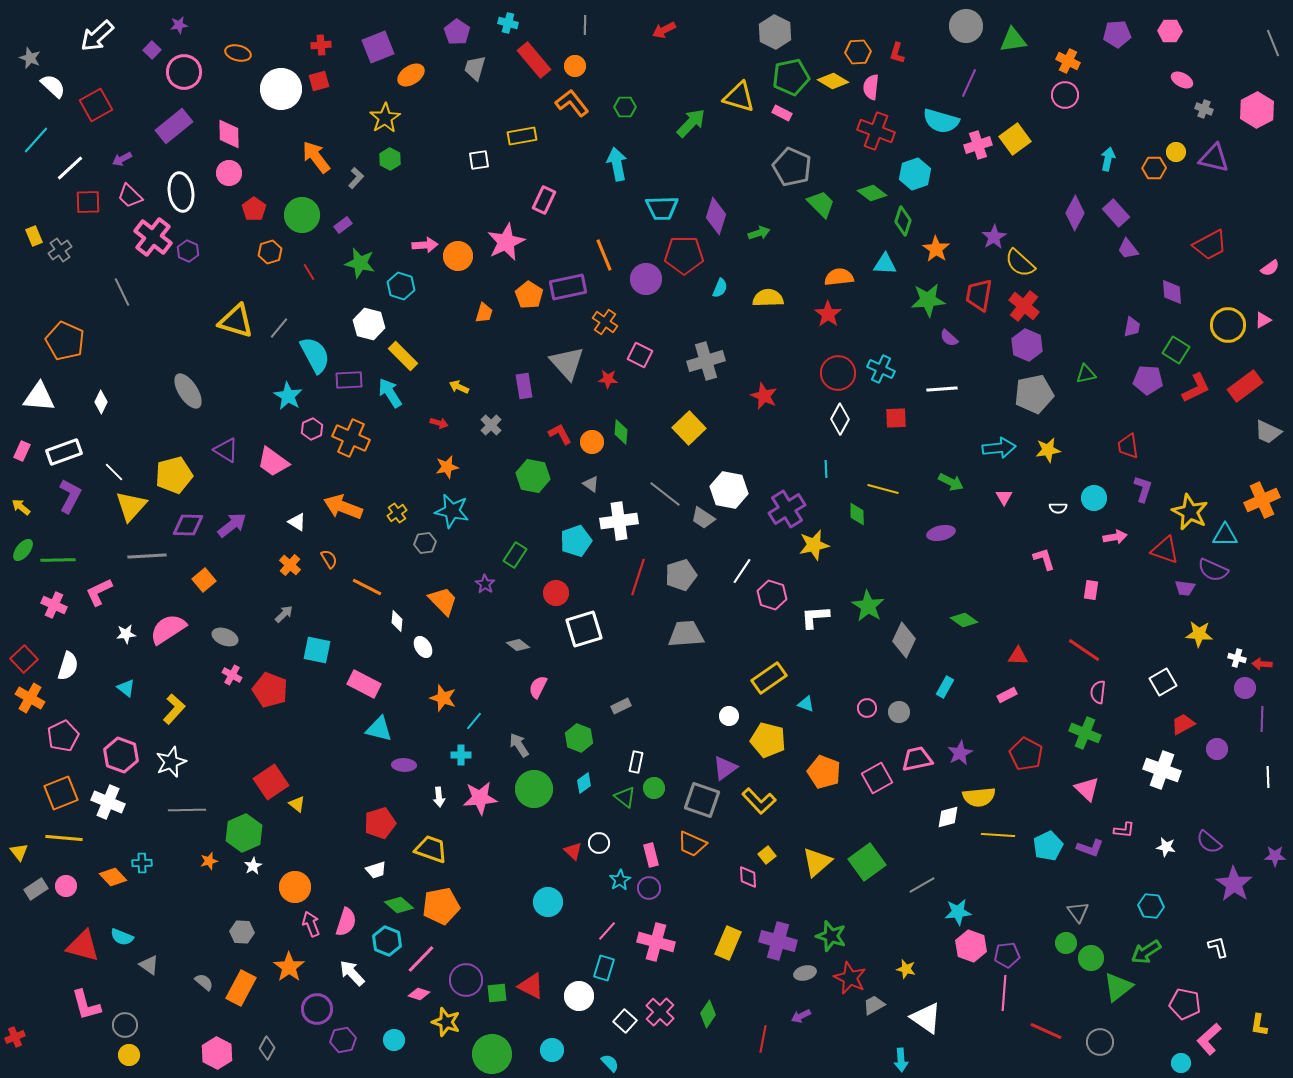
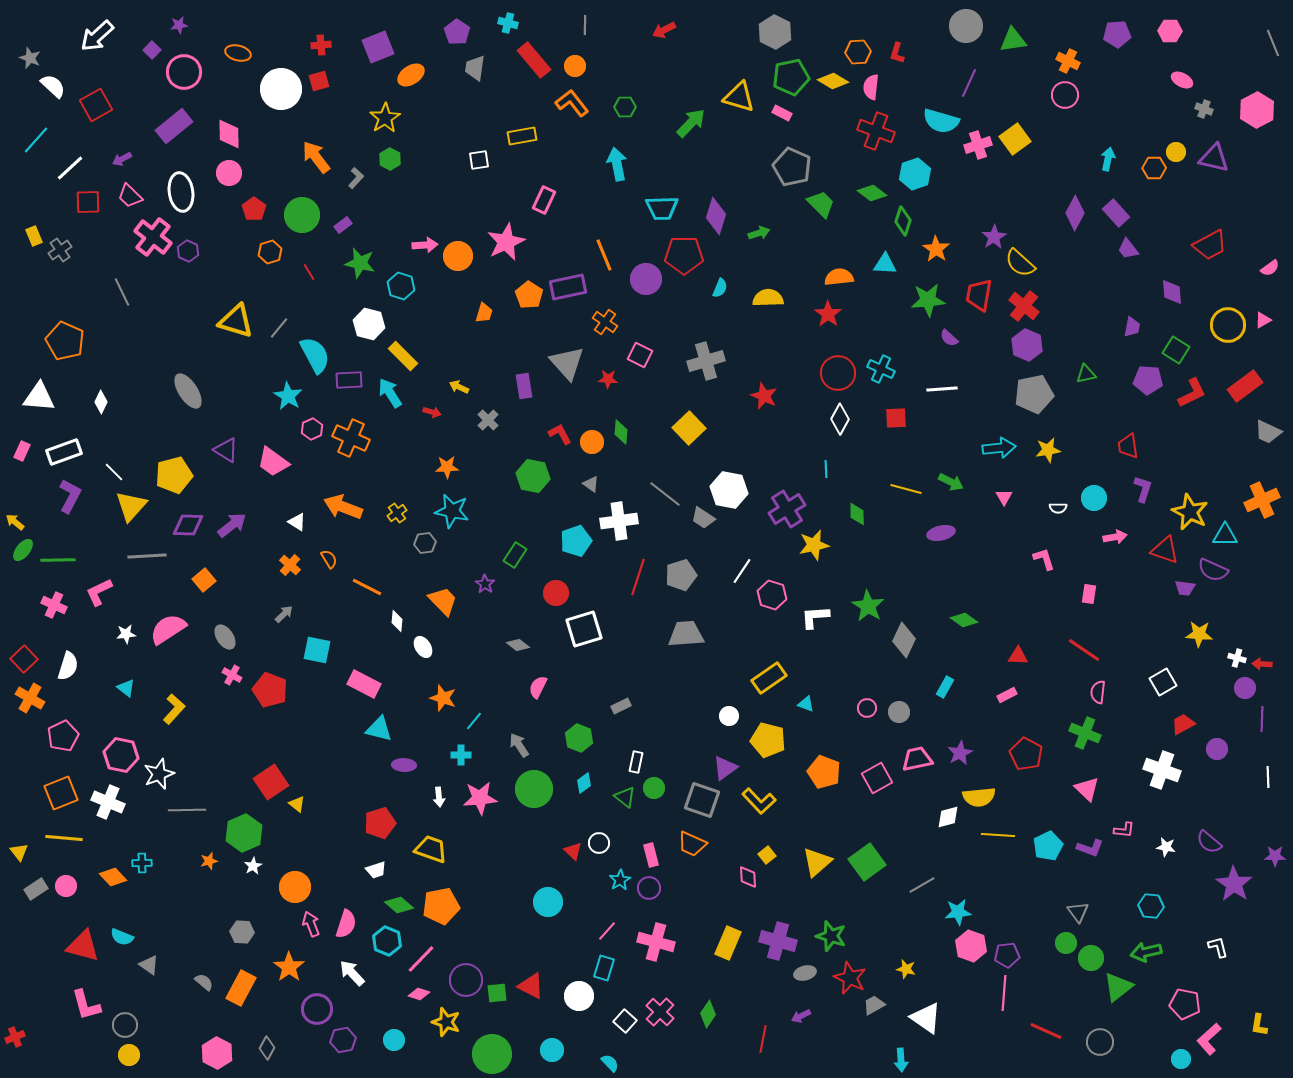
gray trapezoid at (475, 68): rotated 8 degrees counterclockwise
red L-shape at (1196, 388): moved 4 px left, 5 px down
red arrow at (439, 423): moved 7 px left, 11 px up
gray cross at (491, 425): moved 3 px left, 5 px up
orange star at (447, 467): rotated 10 degrees clockwise
yellow line at (883, 489): moved 23 px right
yellow arrow at (21, 507): moved 6 px left, 15 px down
pink rectangle at (1091, 590): moved 2 px left, 4 px down
gray ellipse at (225, 637): rotated 35 degrees clockwise
pink hexagon at (121, 755): rotated 8 degrees counterclockwise
white star at (171, 762): moved 12 px left, 12 px down
pink semicircle at (346, 922): moved 2 px down
green arrow at (1146, 952): rotated 20 degrees clockwise
cyan circle at (1181, 1063): moved 4 px up
